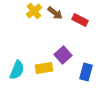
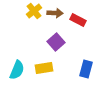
brown arrow: rotated 35 degrees counterclockwise
red rectangle: moved 2 px left
purple square: moved 7 px left, 13 px up
blue rectangle: moved 3 px up
